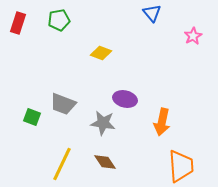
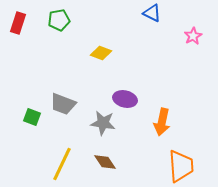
blue triangle: rotated 24 degrees counterclockwise
